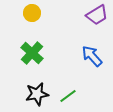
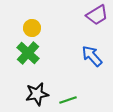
yellow circle: moved 15 px down
green cross: moved 4 px left
green line: moved 4 px down; rotated 18 degrees clockwise
